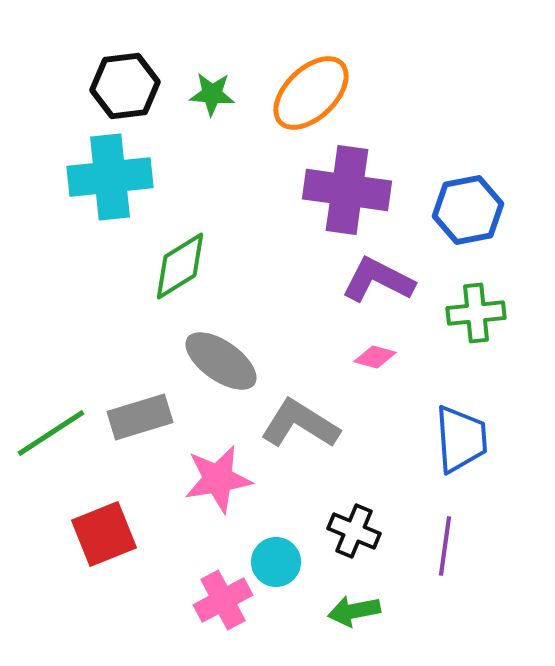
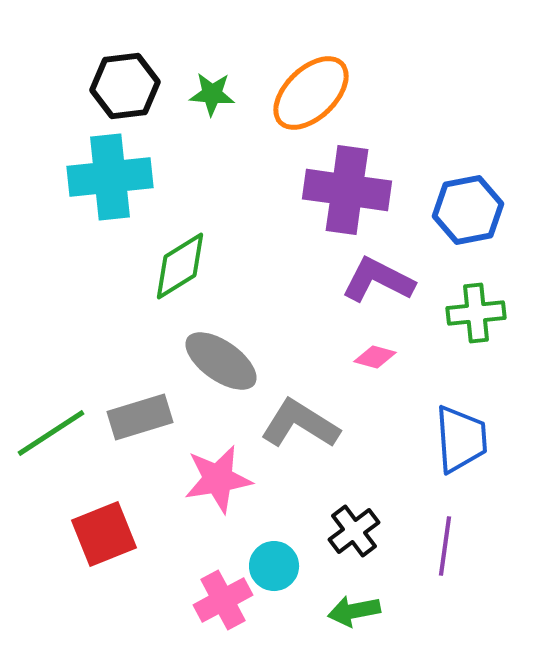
black cross: rotated 30 degrees clockwise
cyan circle: moved 2 px left, 4 px down
